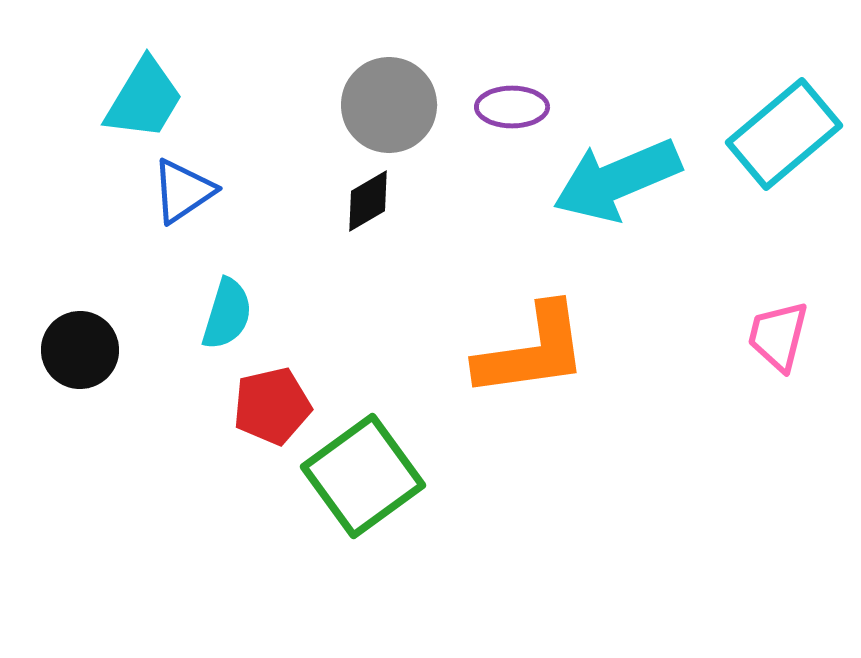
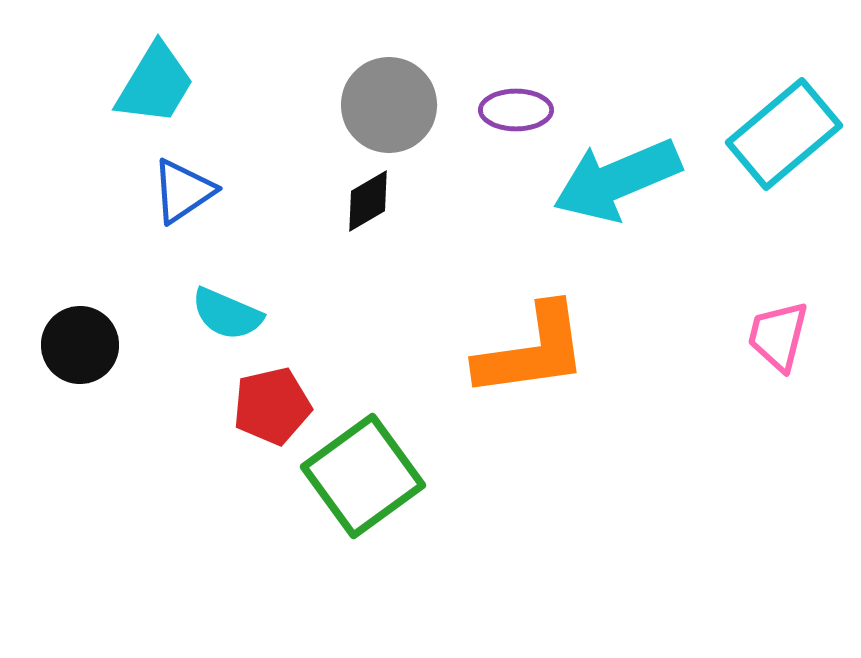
cyan trapezoid: moved 11 px right, 15 px up
purple ellipse: moved 4 px right, 3 px down
cyan semicircle: rotated 96 degrees clockwise
black circle: moved 5 px up
